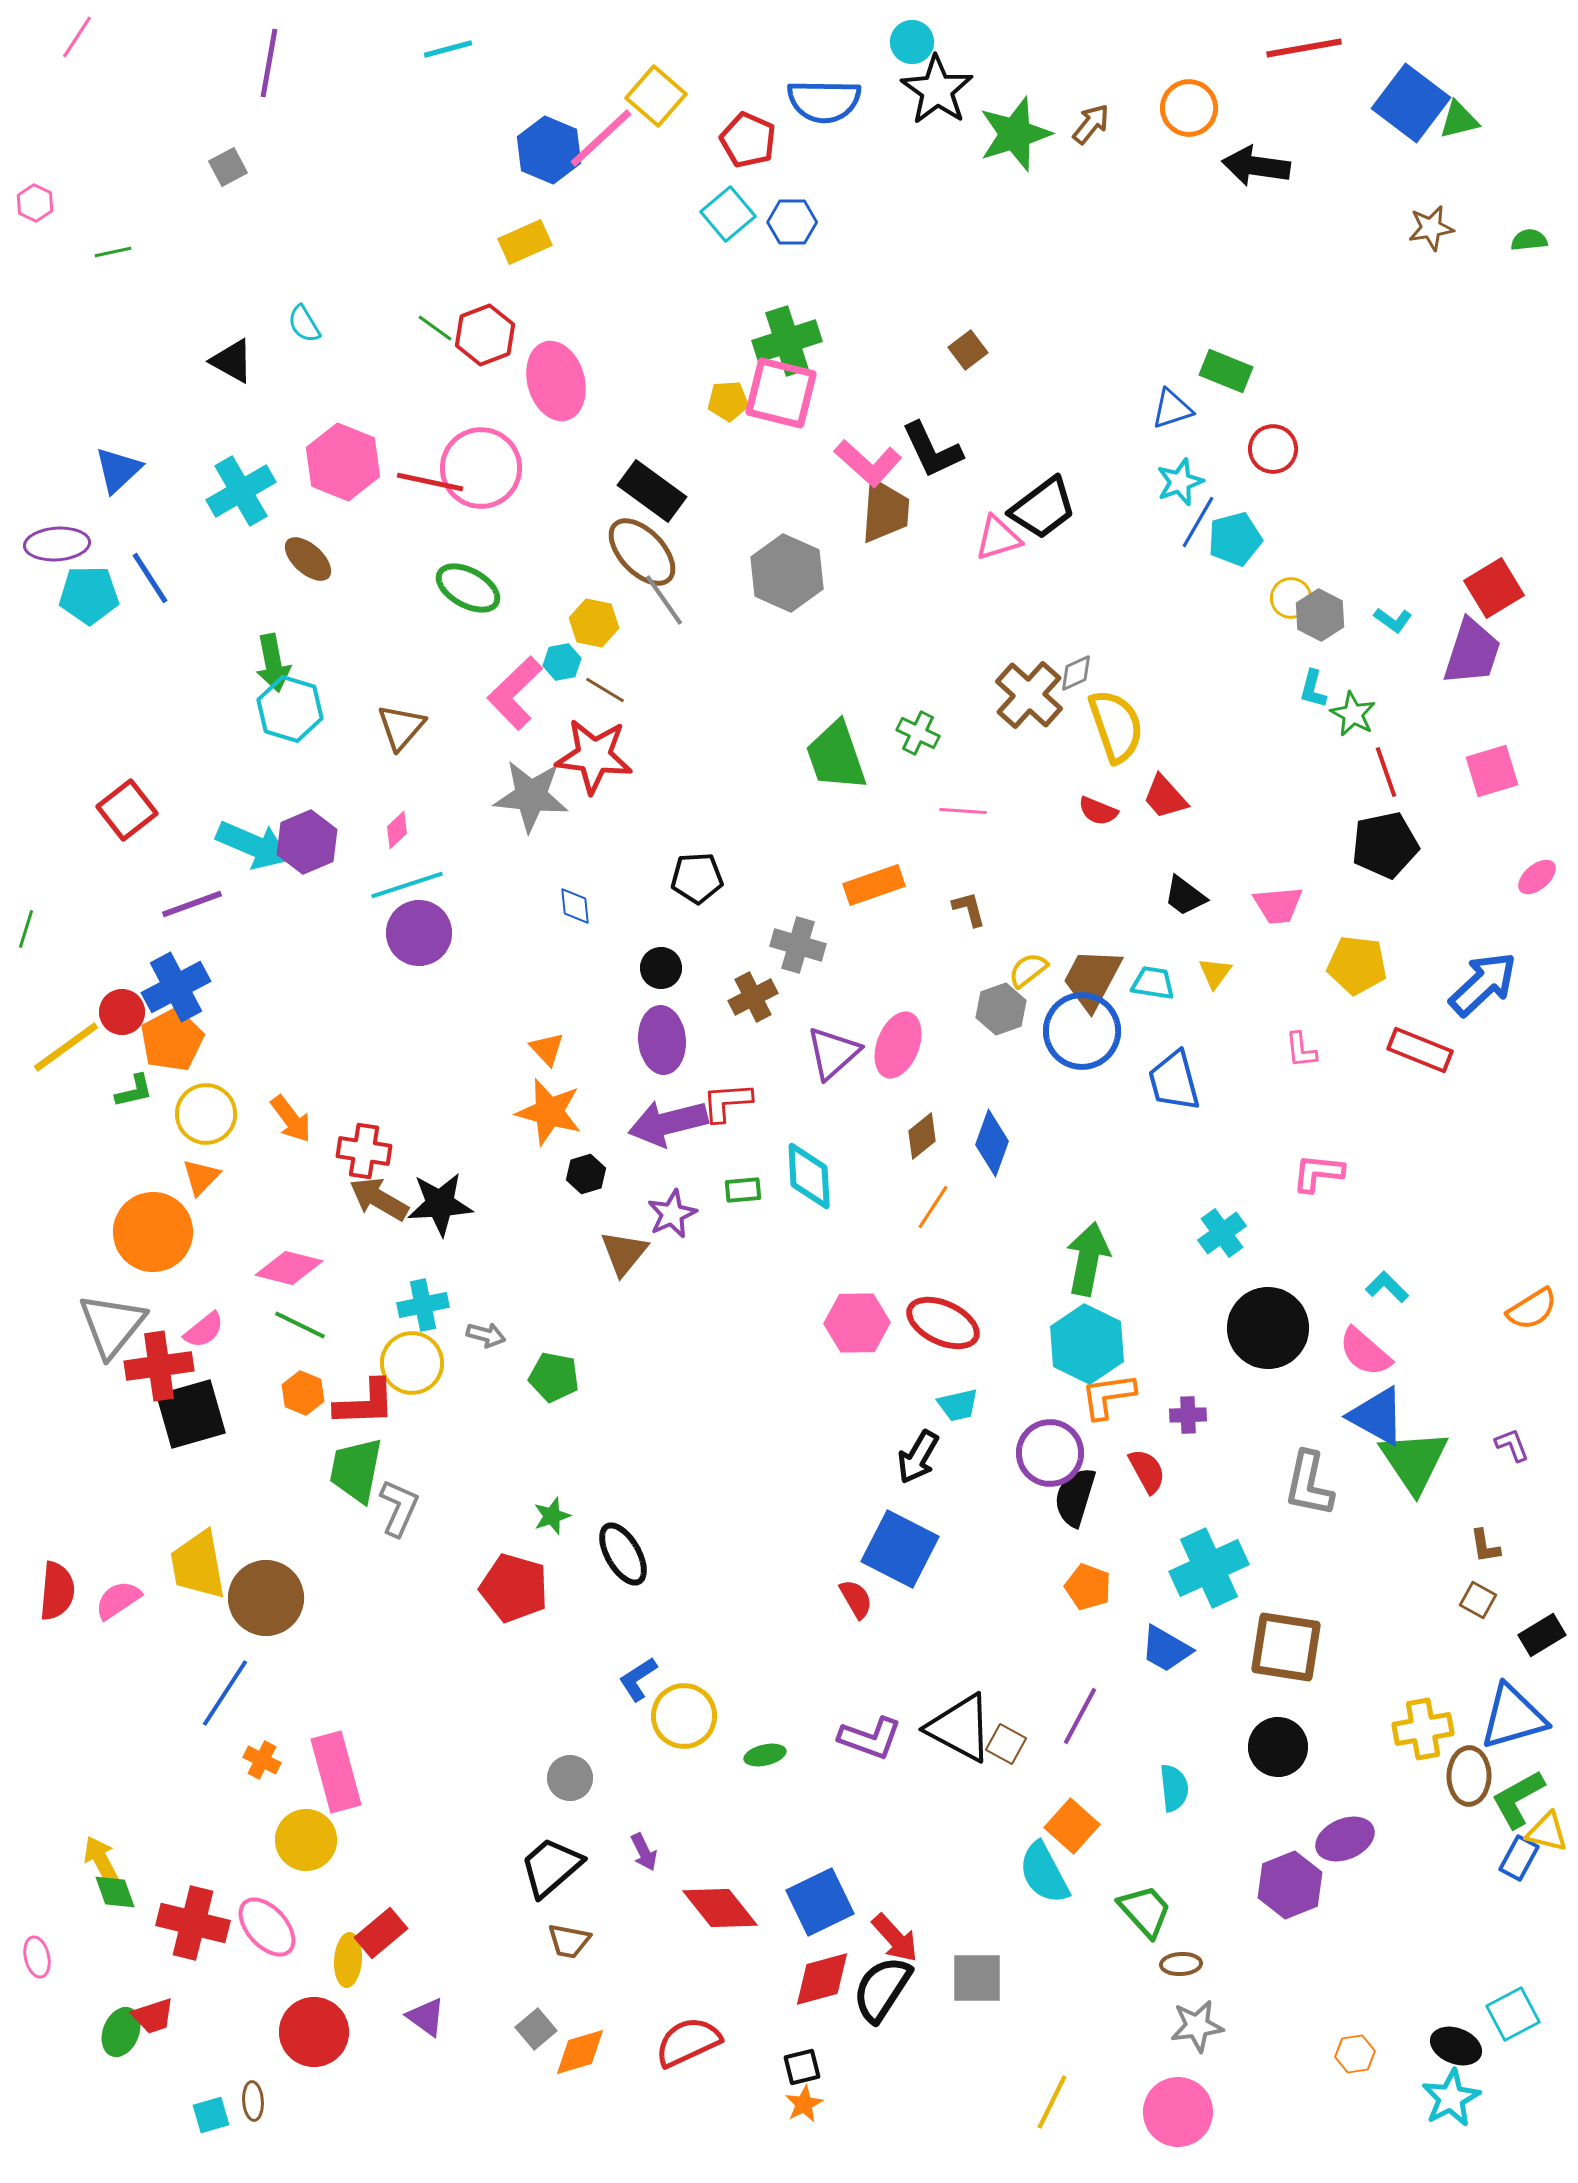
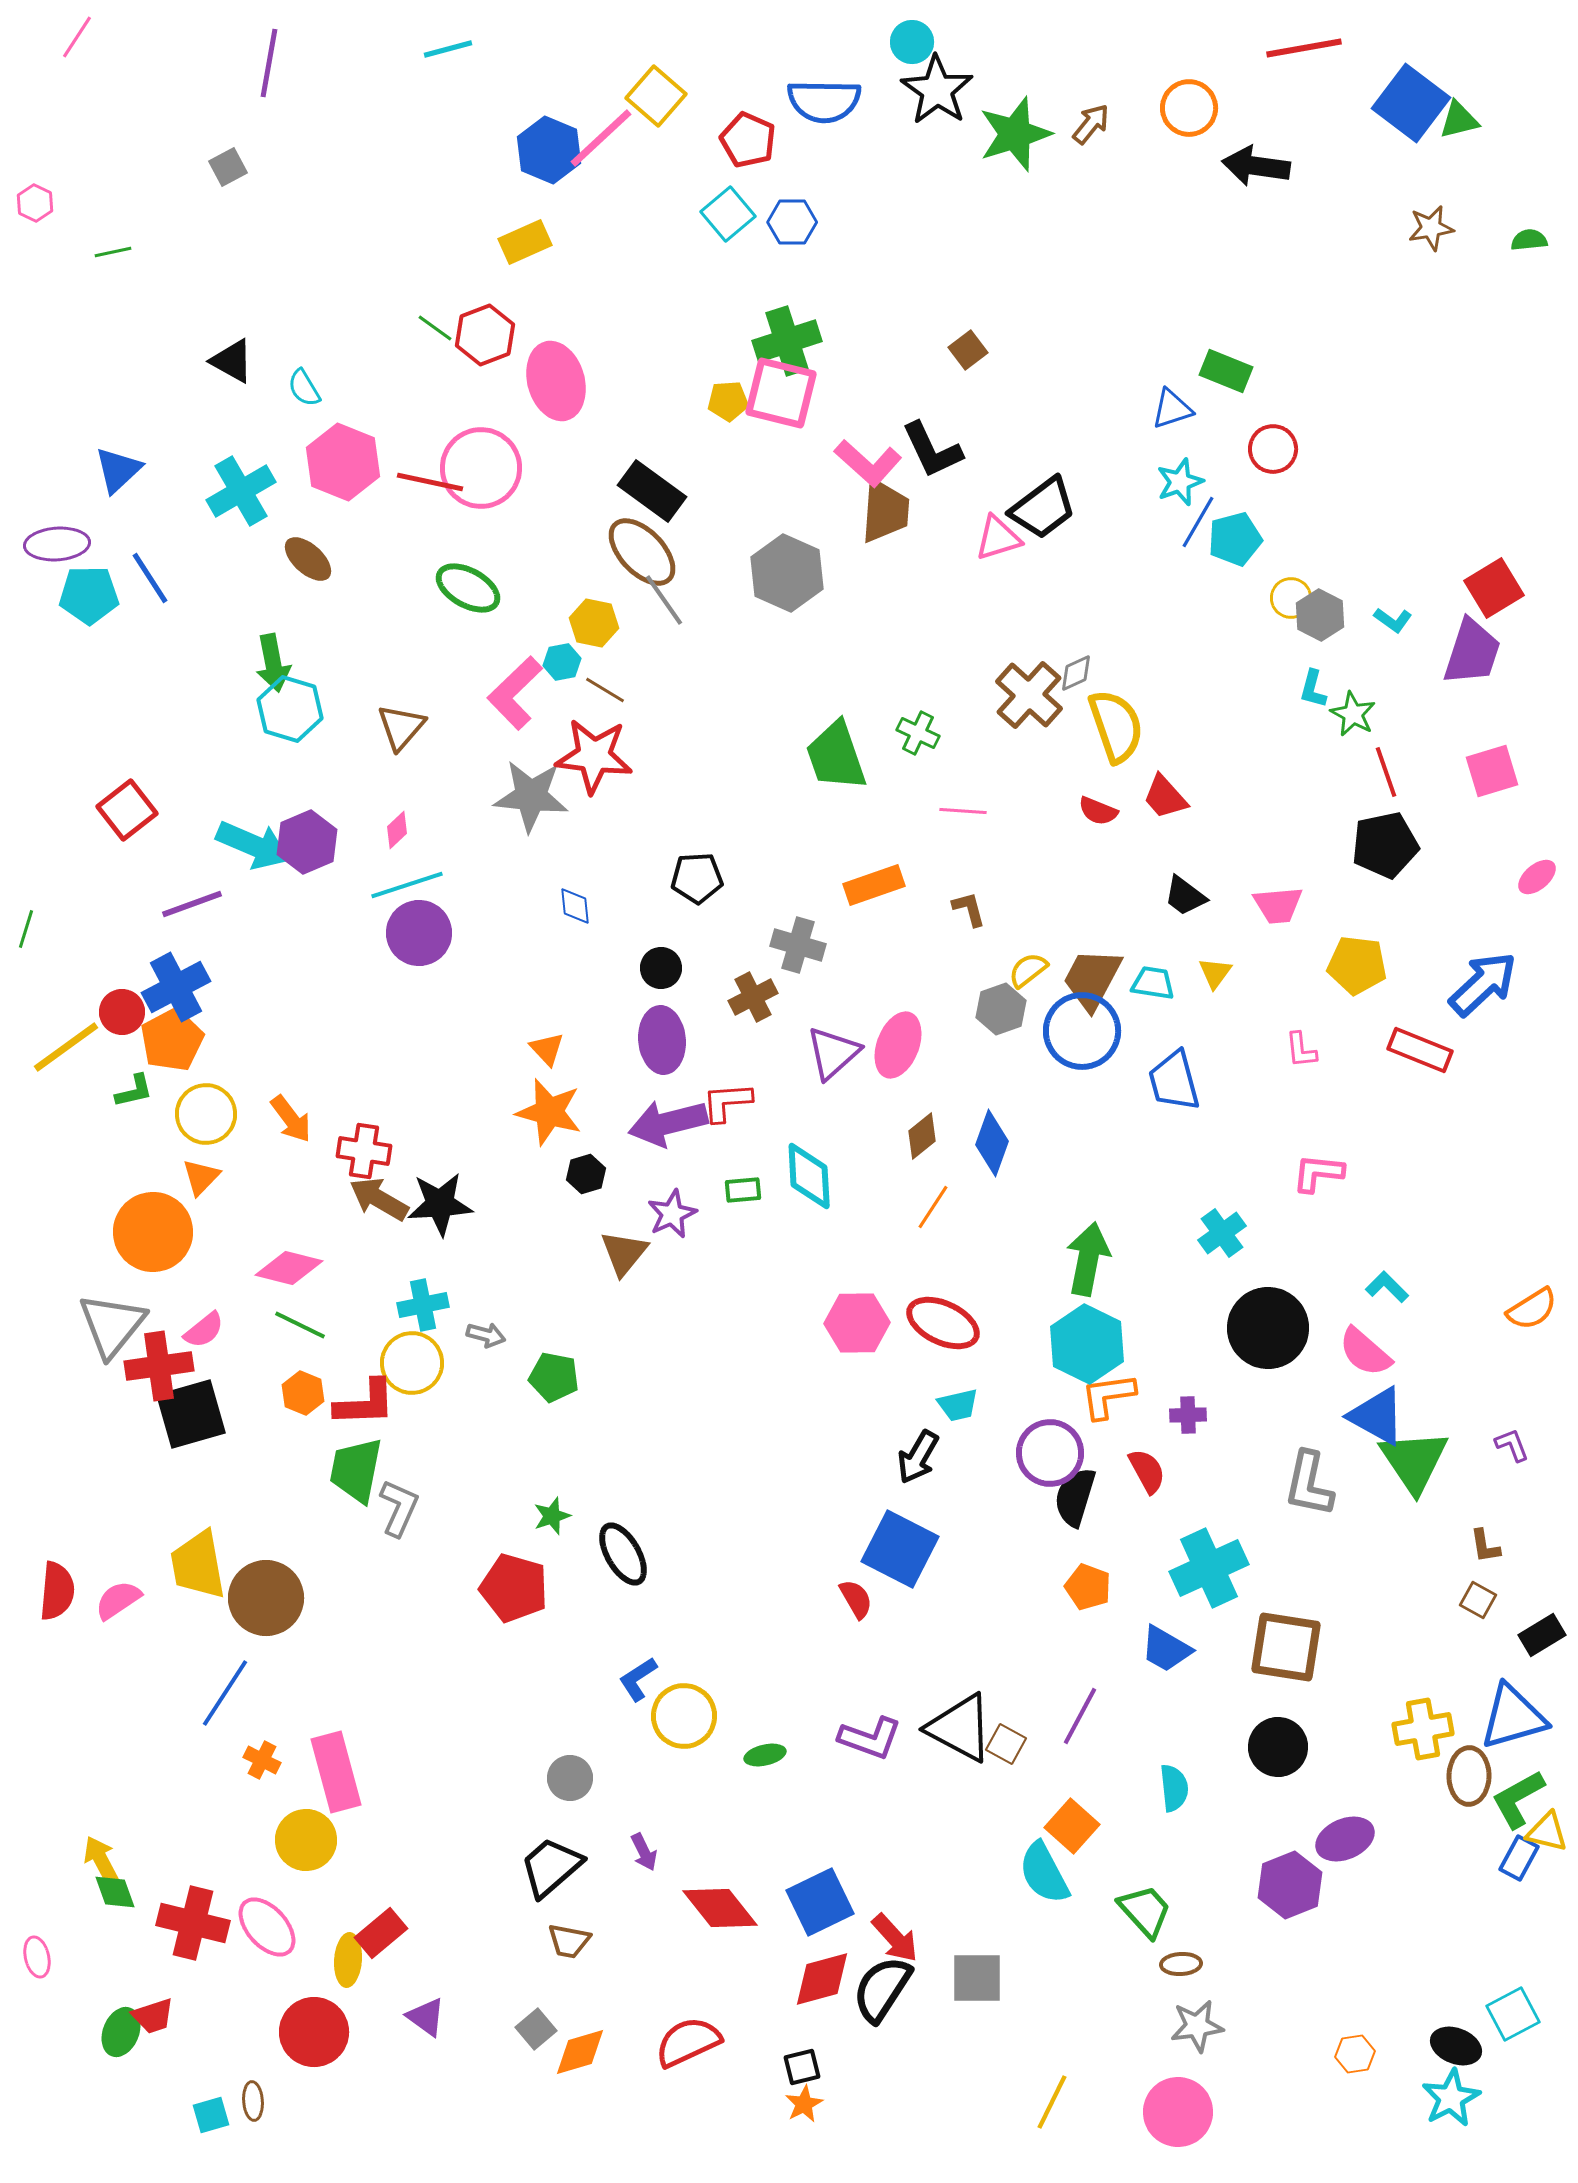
cyan semicircle at (304, 324): moved 64 px down
